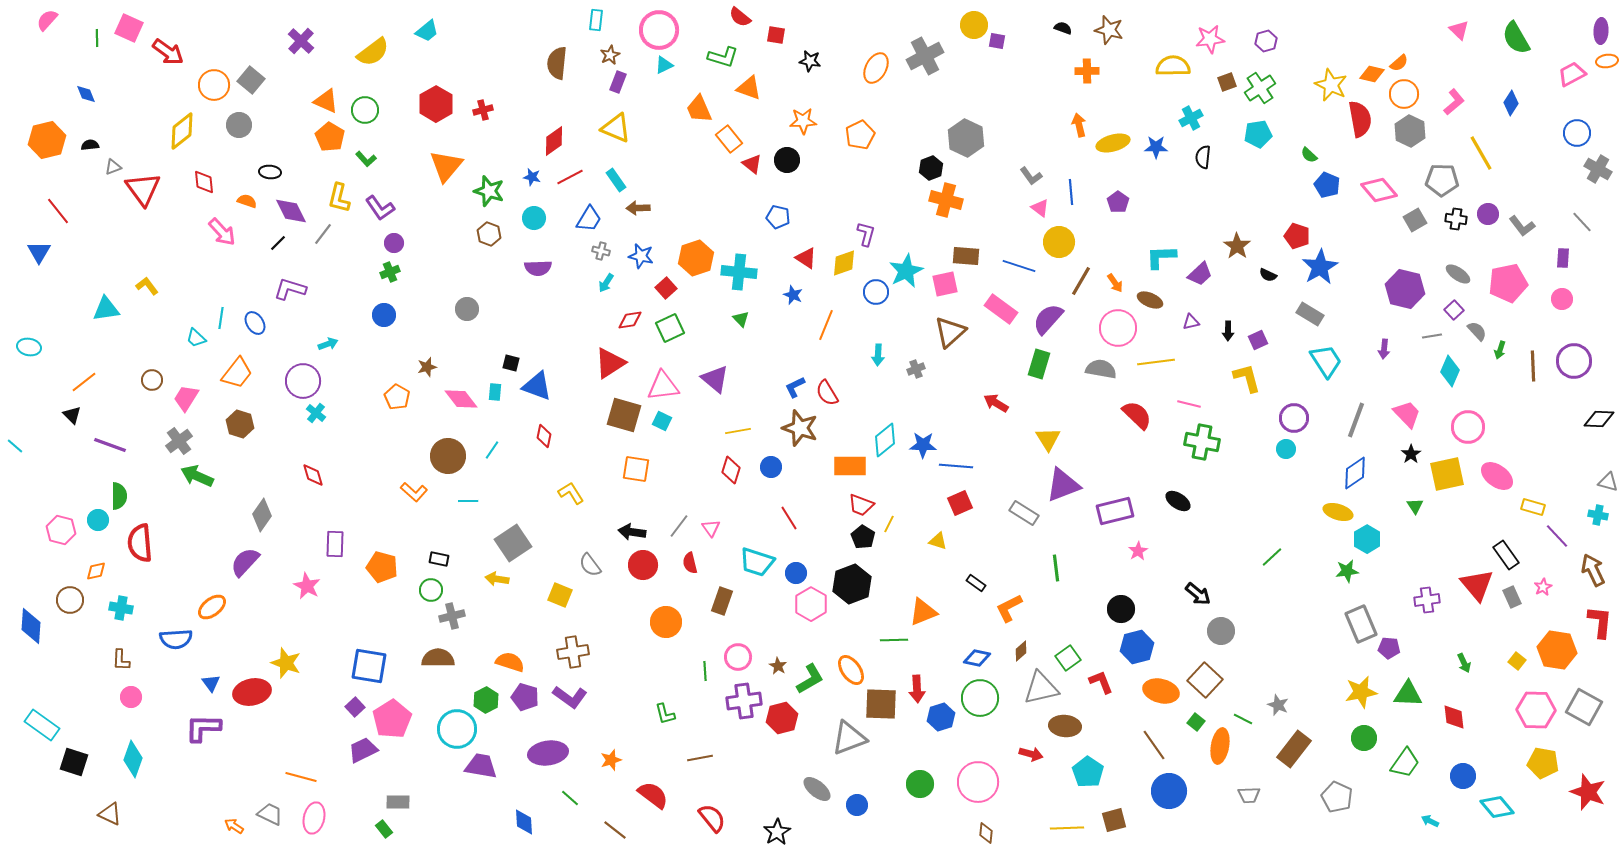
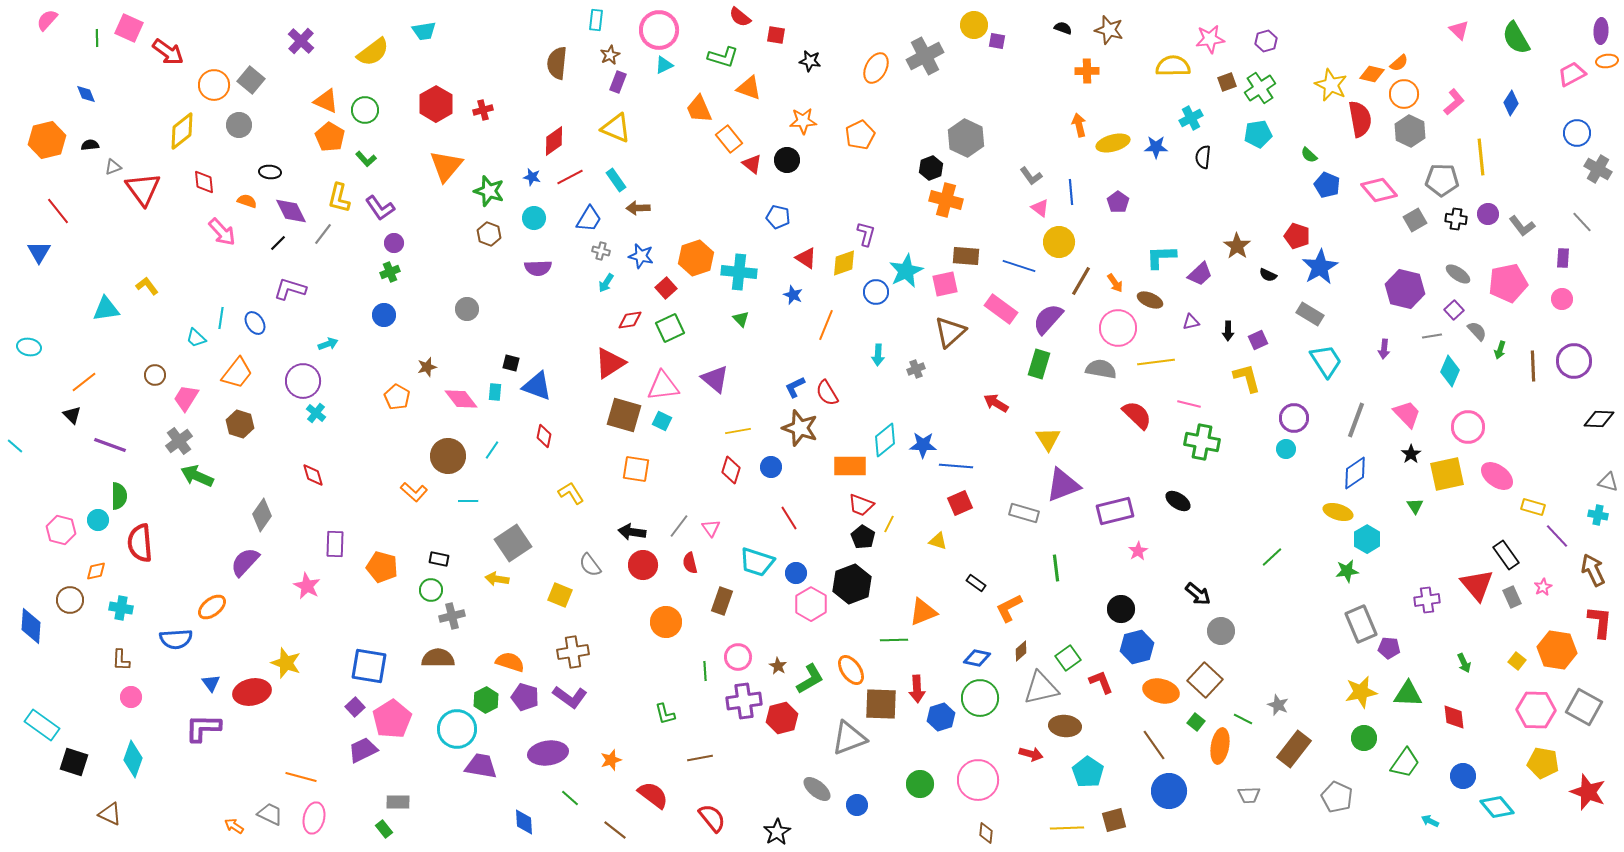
cyan trapezoid at (427, 31): moved 3 px left; rotated 30 degrees clockwise
yellow line at (1481, 153): moved 4 px down; rotated 24 degrees clockwise
brown circle at (152, 380): moved 3 px right, 5 px up
gray rectangle at (1024, 513): rotated 16 degrees counterclockwise
pink circle at (978, 782): moved 2 px up
